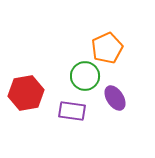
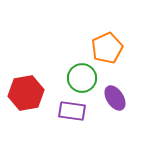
green circle: moved 3 px left, 2 px down
